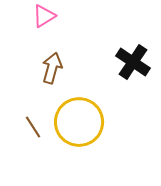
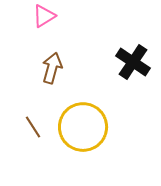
yellow circle: moved 4 px right, 5 px down
